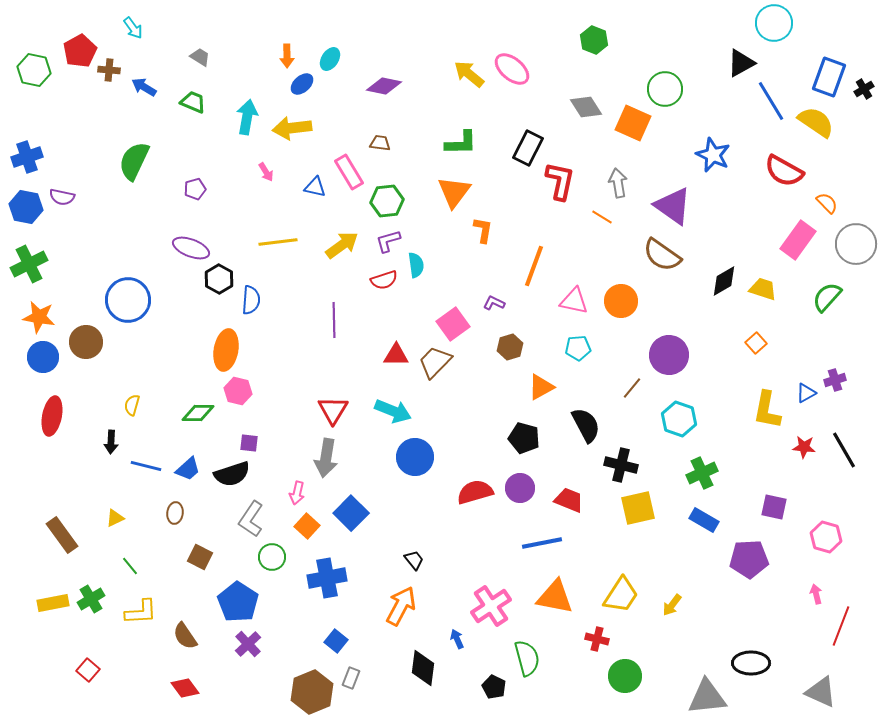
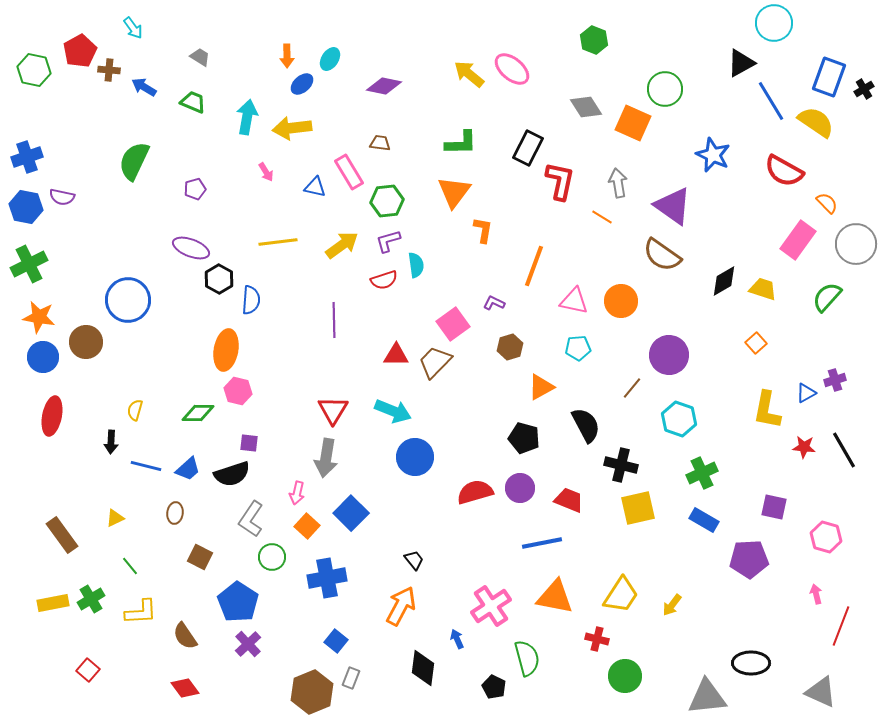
yellow semicircle at (132, 405): moved 3 px right, 5 px down
